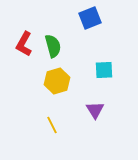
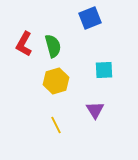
yellow hexagon: moved 1 px left
yellow line: moved 4 px right
